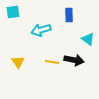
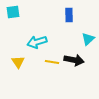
cyan arrow: moved 4 px left, 12 px down
cyan triangle: rotated 40 degrees clockwise
